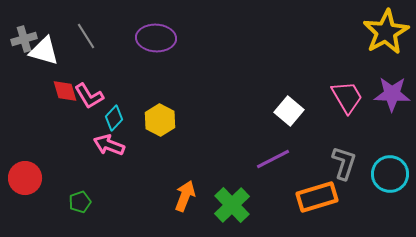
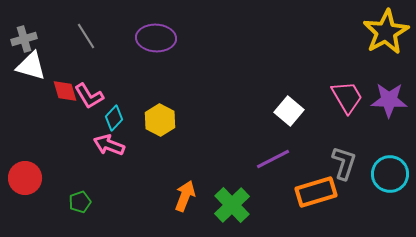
white triangle: moved 13 px left, 15 px down
purple star: moved 3 px left, 6 px down
orange rectangle: moved 1 px left, 5 px up
